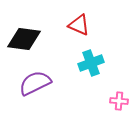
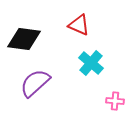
cyan cross: rotated 30 degrees counterclockwise
purple semicircle: rotated 16 degrees counterclockwise
pink cross: moved 4 px left
